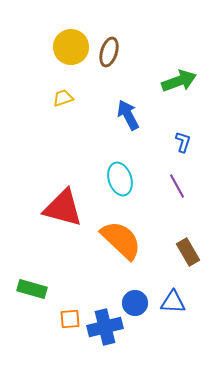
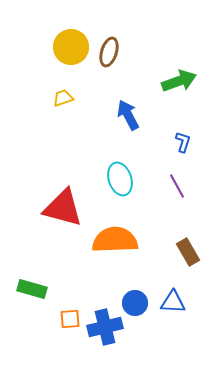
orange semicircle: moved 6 px left; rotated 45 degrees counterclockwise
